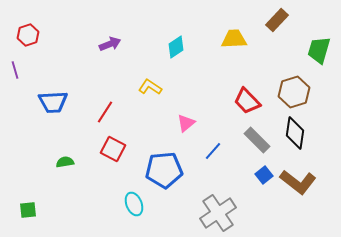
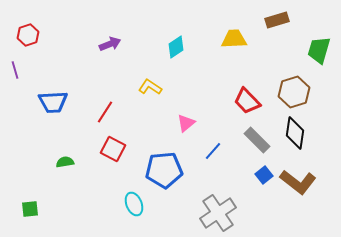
brown rectangle: rotated 30 degrees clockwise
green square: moved 2 px right, 1 px up
